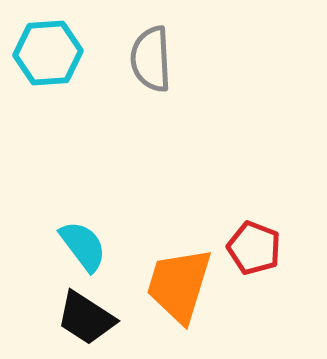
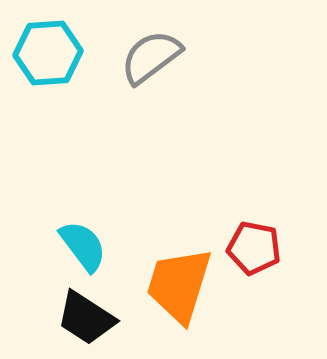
gray semicircle: moved 2 px up; rotated 56 degrees clockwise
red pentagon: rotated 10 degrees counterclockwise
